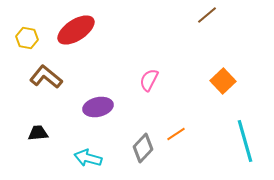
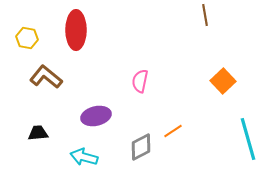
brown line: moved 2 px left; rotated 60 degrees counterclockwise
red ellipse: rotated 57 degrees counterclockwise
pink semicircle: moved 9 px left, 1 px down; rotated 15 degrees counterclockwise
purple ellipse: moved 2 px left, 9 px down
orange line: moved 3 px left, 3 px up
cyan line: moved 3 px right, 2 px up
gray diamond: moved 2 px left, 1 px up; rotated 20 degrees clockwise
cyan arrow: moved 4 px left, 1 px up
